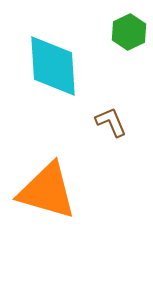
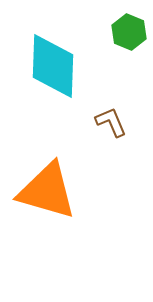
green hexagon: rotated 12 degrees counterclockwise
cyan diamond: rotated 6 degrees clockwise
